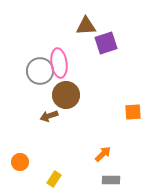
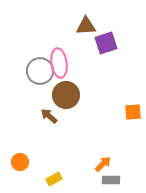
brown arrow: rotated 60 degrees clockwise
orange arrow: moved 10 px down
yellow rectangle: rotated 28 degrees clockwise
